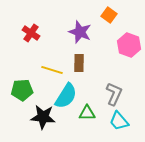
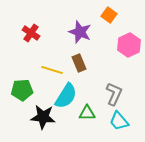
pink hexagon: rotated 15 degrees clockwise
brown rectangle: rotated 24 degrees counterclockwise
